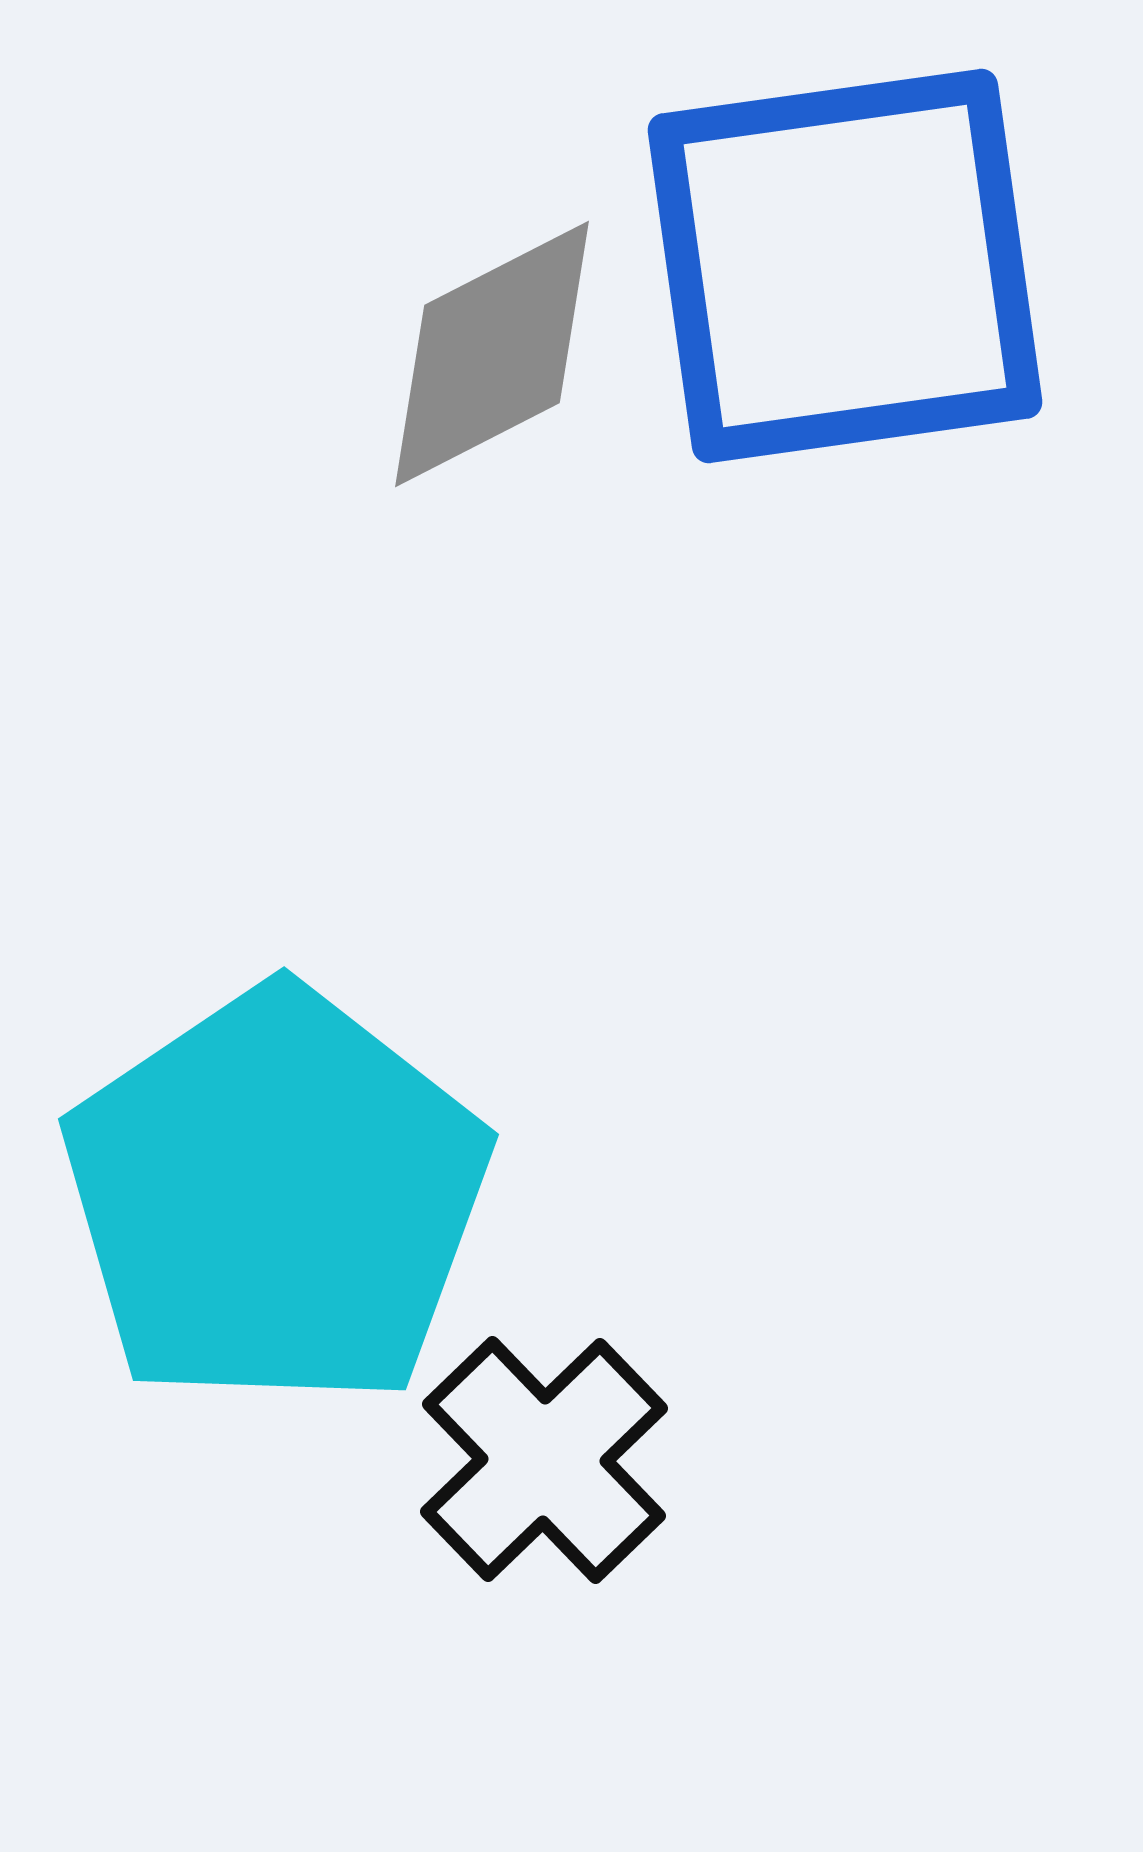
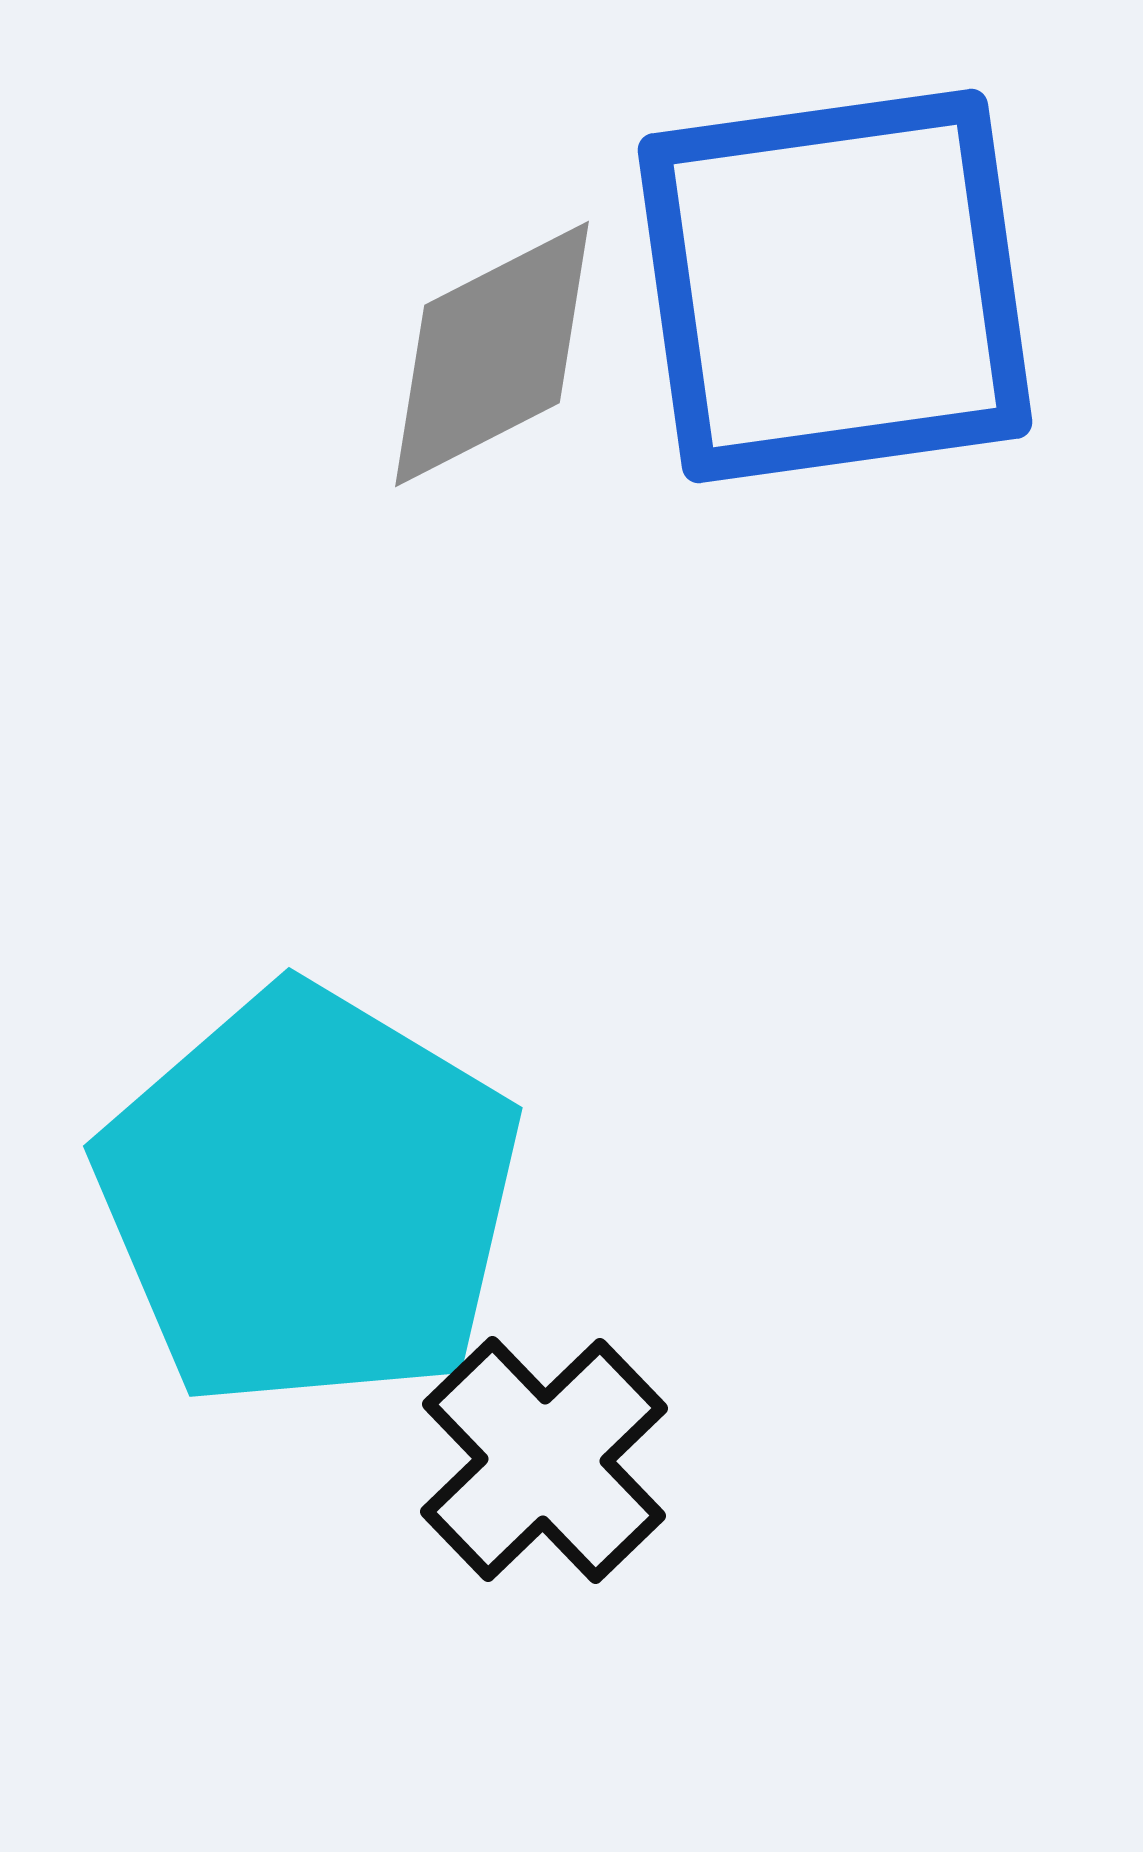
blue square: moved 10 px left, 20 px down
cyan pentagon: moved 33 px right; rotated 7 degrees counterclockwise
